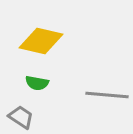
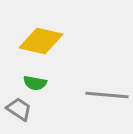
green semicircle: moved 2 px left
gray trapezoid: moved 2 px left, 8 px up
